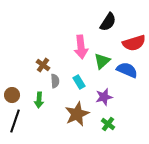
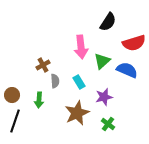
brown cross: rotated 24 degrees clockwise
brown star: moved 1 px up
